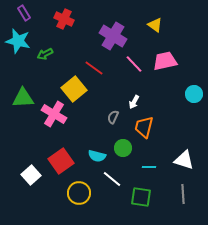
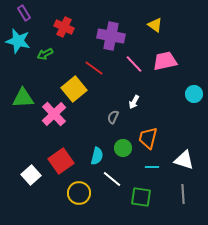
red cross: moved 8 px down
purple cross: moved 2 px left; rotated 20 degrees counterclockwise
pink cross: rotated 15 degrees clockwise
orange trapezoid: moved 4 px right, 11 px down
cyan semicircle: rotated 90 degrees counterclockwise
cyan line: moved 3 px right
